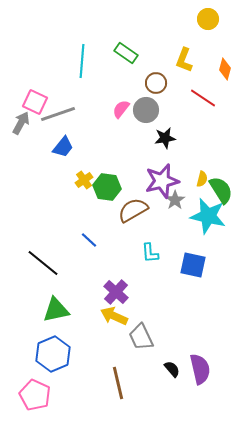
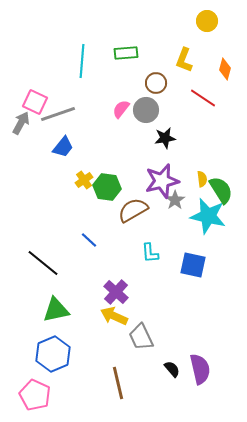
yellow circle: moved 1 px left, 2 px down
green rectangle: rotated 40 degrees counterclockwise
yellow semicircle: rotated 21 degrees counterclockwise
